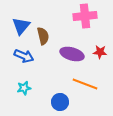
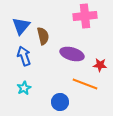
red star: moved 13 px down
blue arrow: rotated 132 degrees counterclockwise
cyan star: rotated 16 degrees counterclockwise
